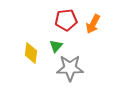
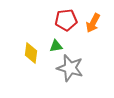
orange arrow: moved 1 px up
green triangle: rotated 40 degrees clockwise
gray star: rotated 16 degrees clockwise
